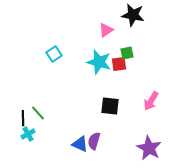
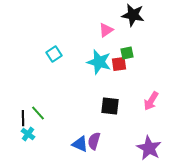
cyan cross: rotated 24 degrees counterclockwise
